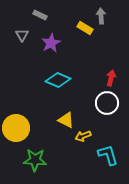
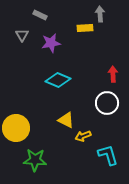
gray arrow: moved 1 px left, 2 px up
yellow rectangle: rotated 35 degrees counterclockwise
purple star: rotated 18 degrees clockwise
red arrow: moved 2 px right, 4 px up; rotated 14 degrees counterclockwise
